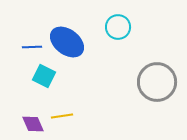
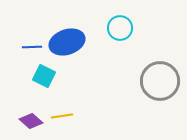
cyan circle: moved 2 px right, 1 px down
blue ellipse: rotated 56 degrees counterclockwise
gray circle: moved 3 px right, 1 px up
purple diamond: moved 2 px left, 3 px up; rotated 25 degrees counterclockwise
